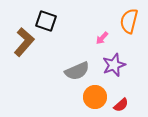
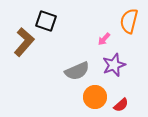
pink arrow: moved 2 px right, 1 px down
